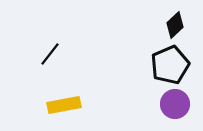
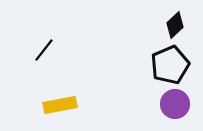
black line: moved 6 px left, 4 px up
yellow rectangle: moved 4 px left
